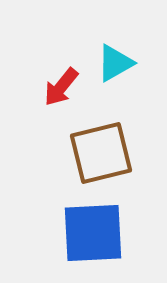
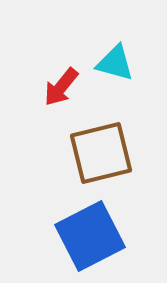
cyan triangle: rotated 45 degrees clockwise
blue square: moved 3 px left, 3 px down; rotated 24 degrees counterclockwise
